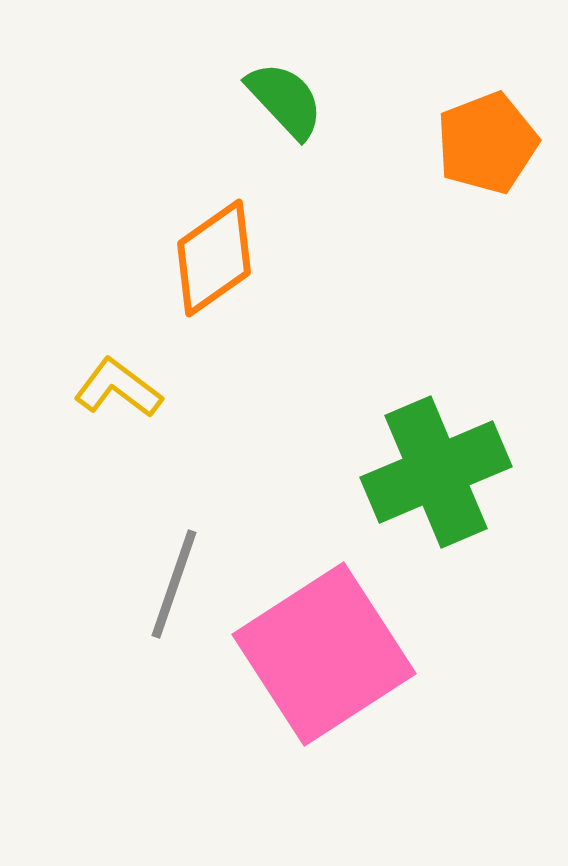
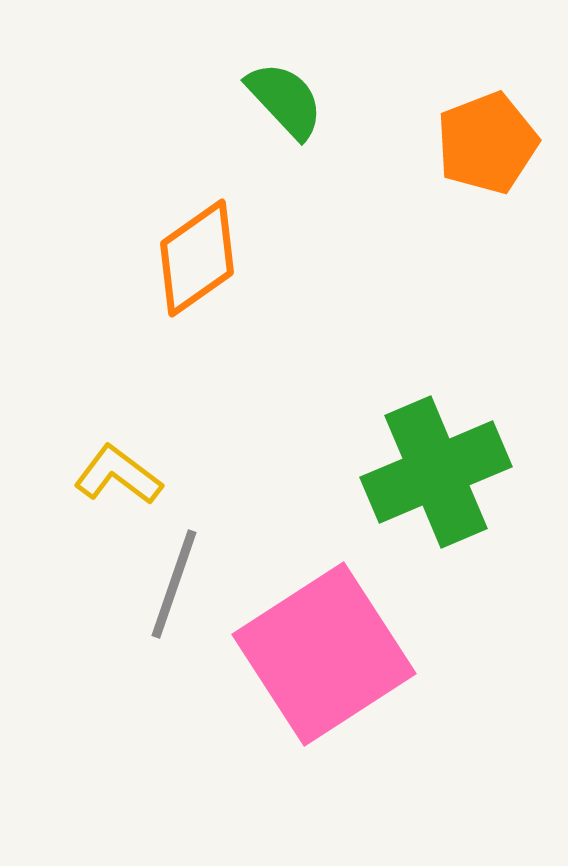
orange diamond: moved 17 px left
yellow L-shape: moved 87 px down
